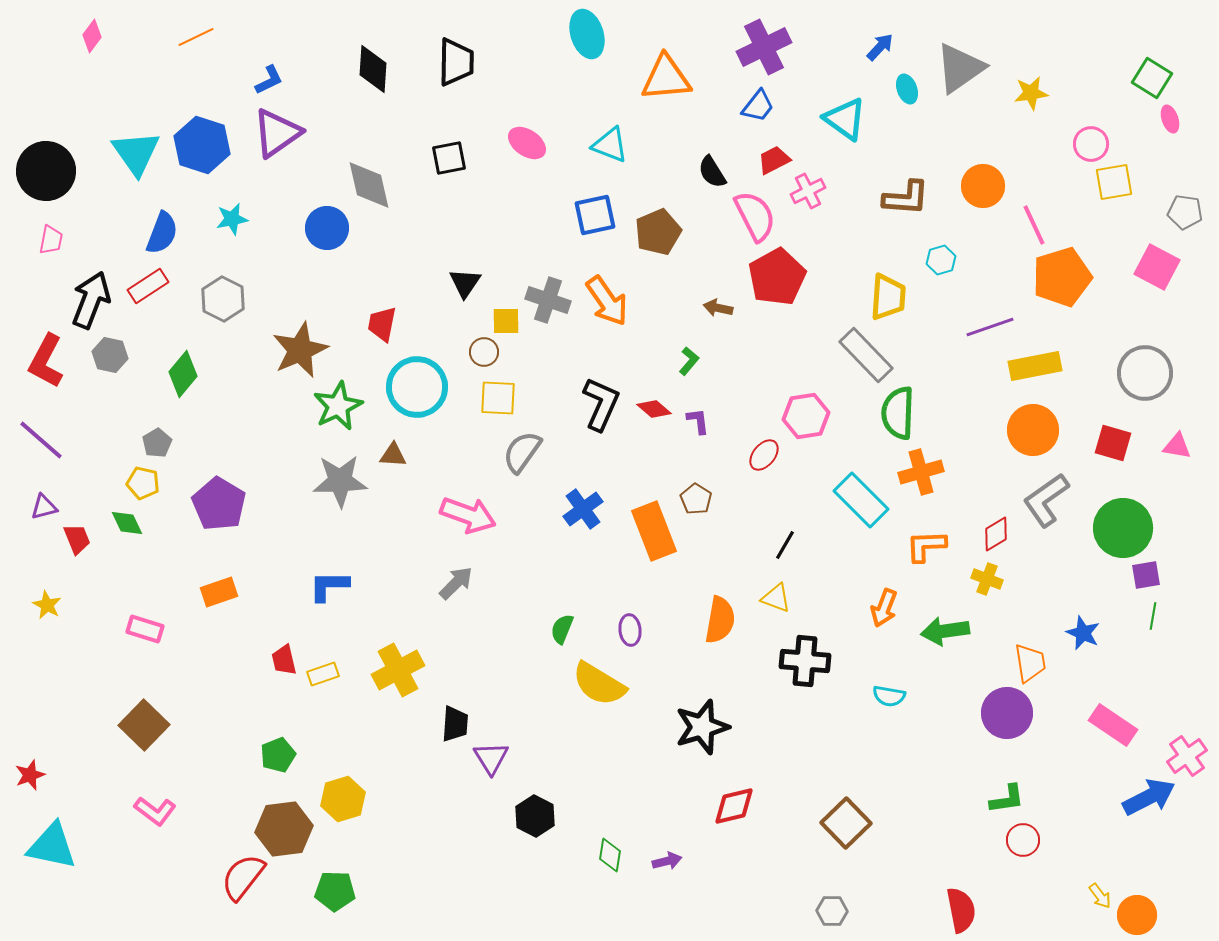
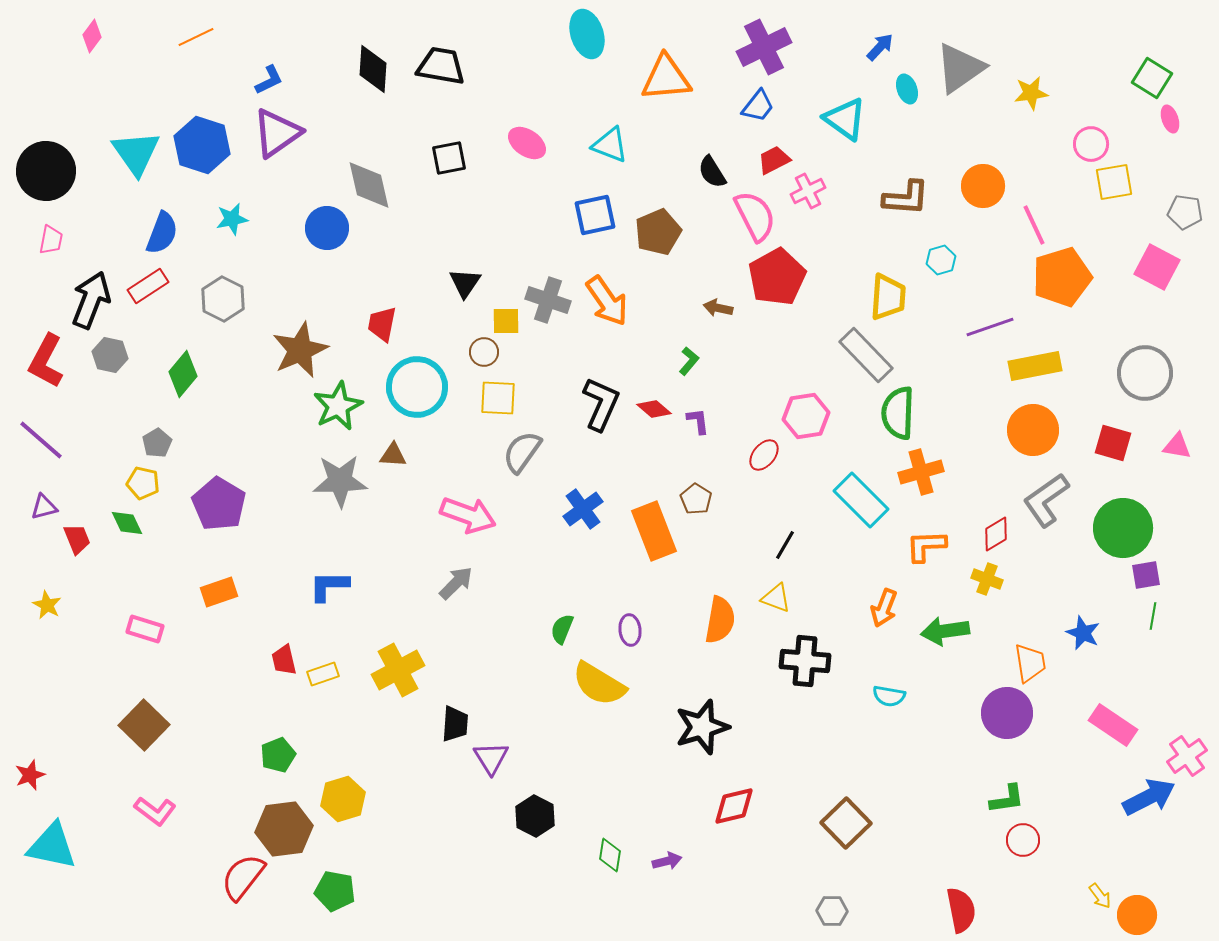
black trapezoid at (456, 62): moved 15 px left, 4 px down; rotated 81 degrees counterclockwise
green pentagon at (335, 891): rotated 9 degrees clockwise
